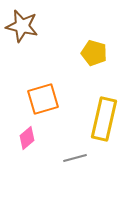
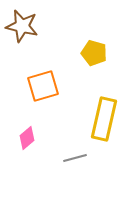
orange square: moved 13 px up
